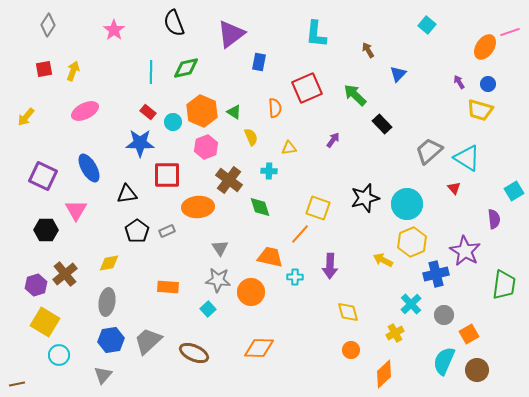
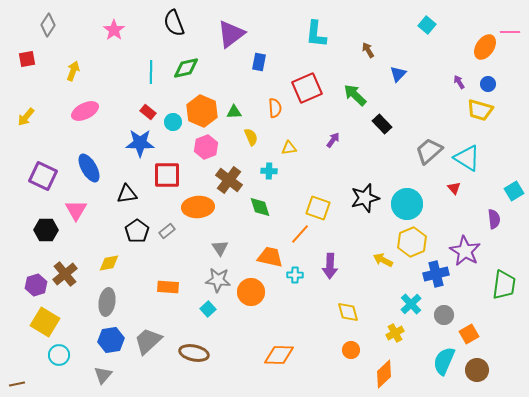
pink line at (510, 32): rotated 18 degrees clockwise
red square at (44, 69): moved 17 px left, 10 px up
green triangle at (234, 112): rotated 35 degrees counterclockwise
gray rectangle at (167, 231): rotated 14 degrees counterclockwise
cyan cross at (295, 277): moved 2 px up
orange diamond at (259, 348): moved 20 px right, 7 px down
brown ellipse at (194, 353): rotated 12 degrees counterclockwise
